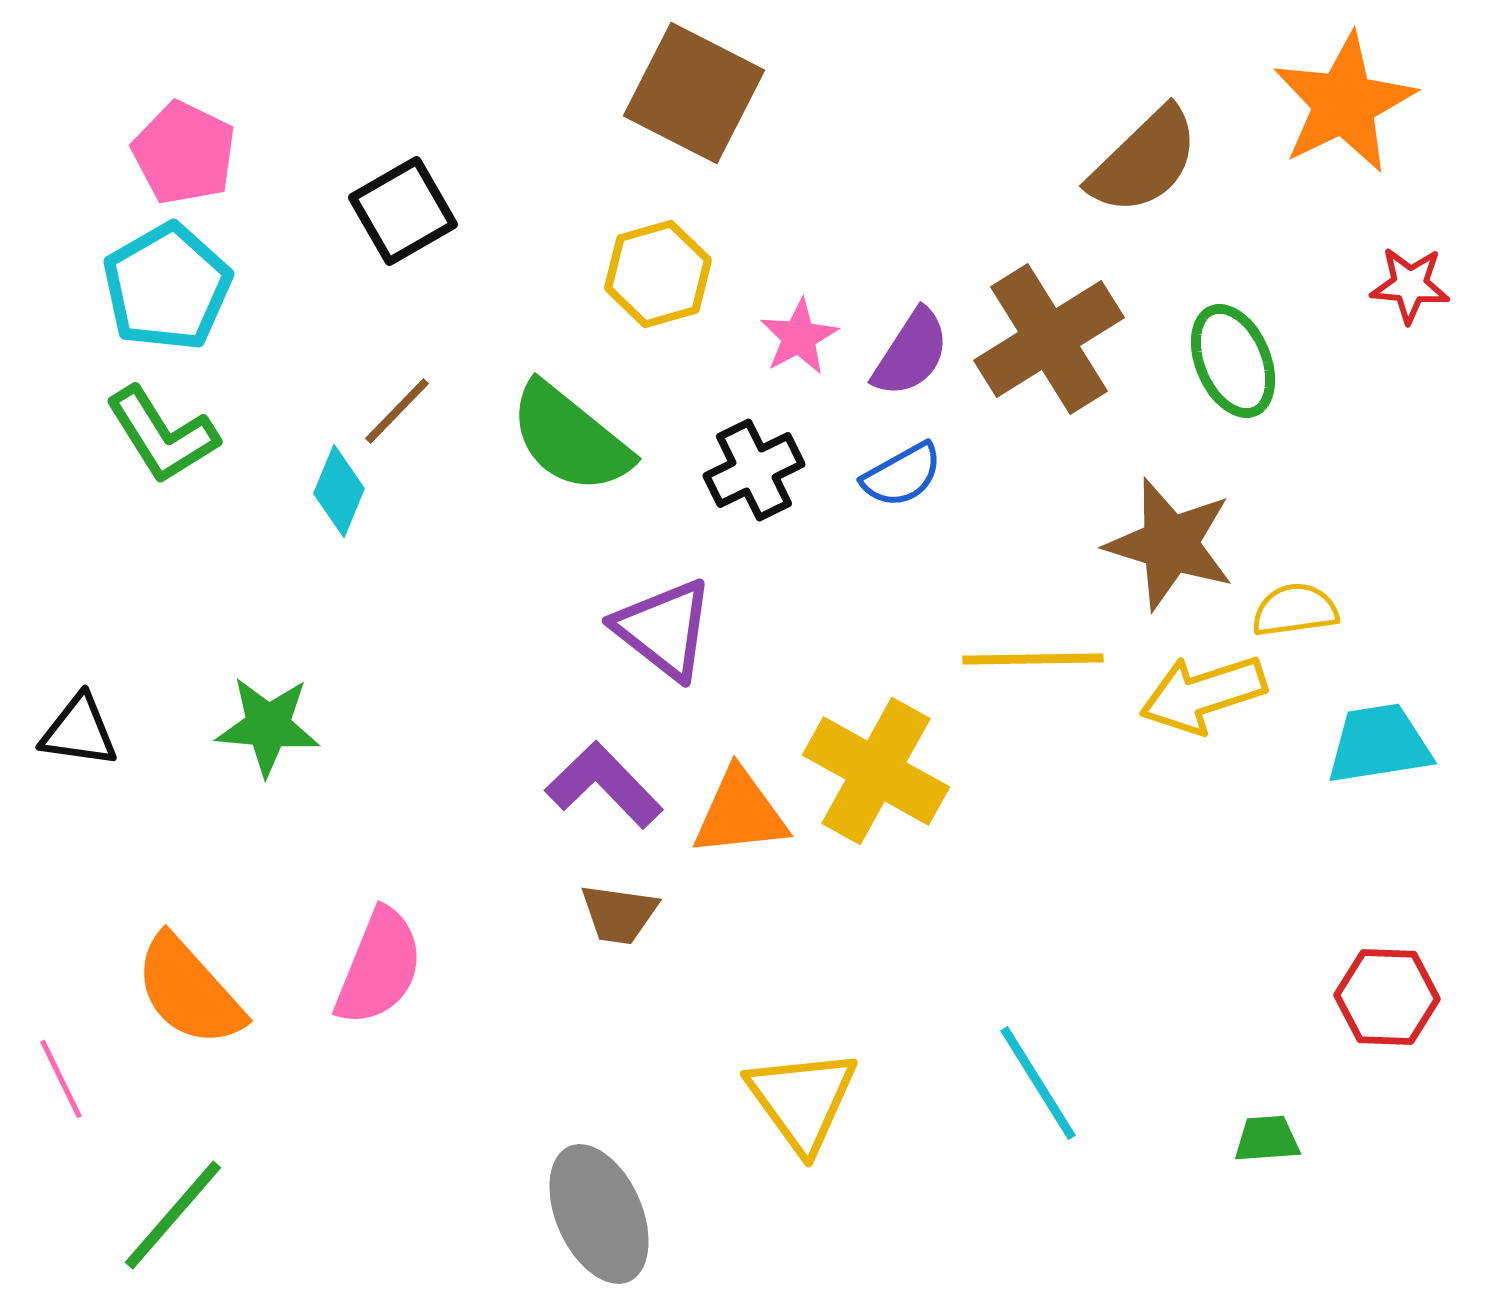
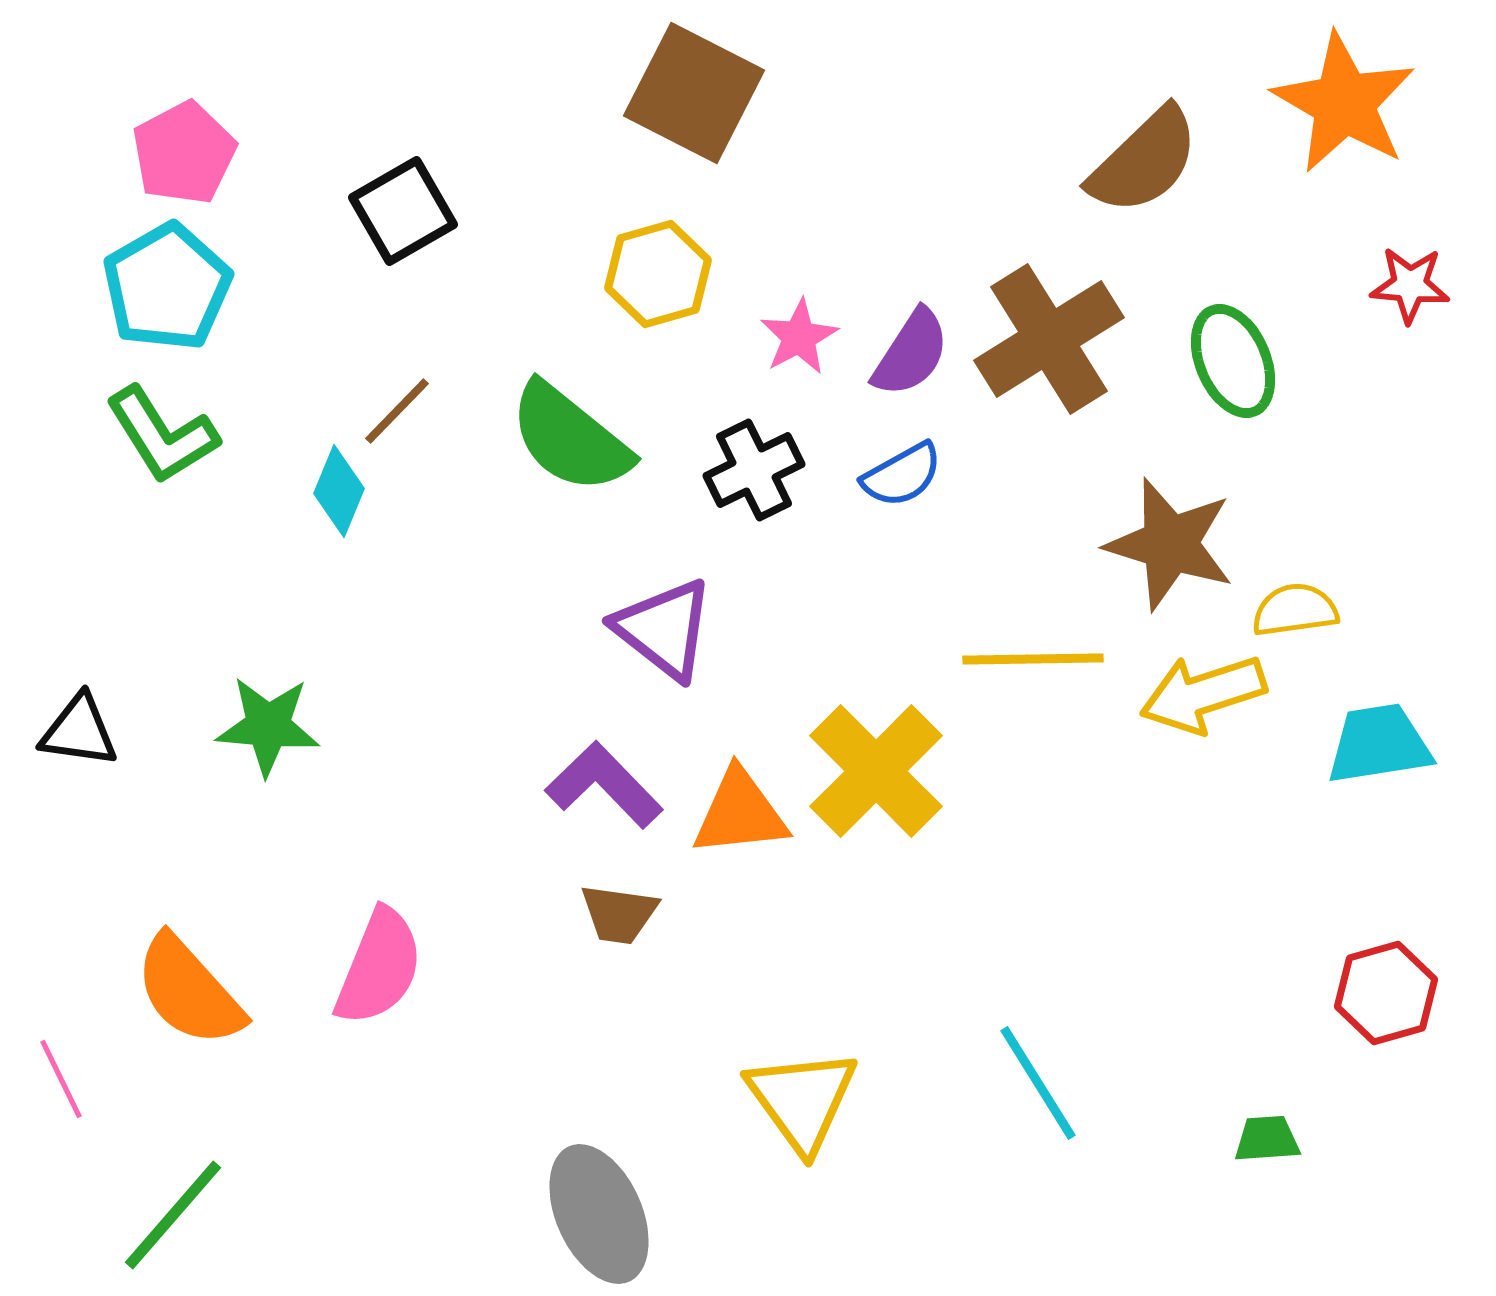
orange star: rotated 16 degrees counterclockwise
pink pentagon: rotated 18 degrees clockwise
yellow cross: rotated 16 degrees clockwise
red hexagon: moved 1 px left, 4 px up; rotated 18 degrees counterclockwise
